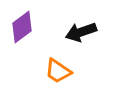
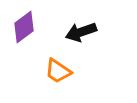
purple diamond: moved 2 px right
